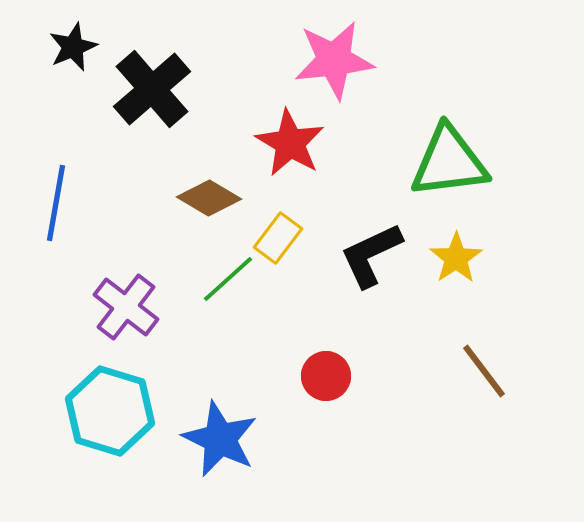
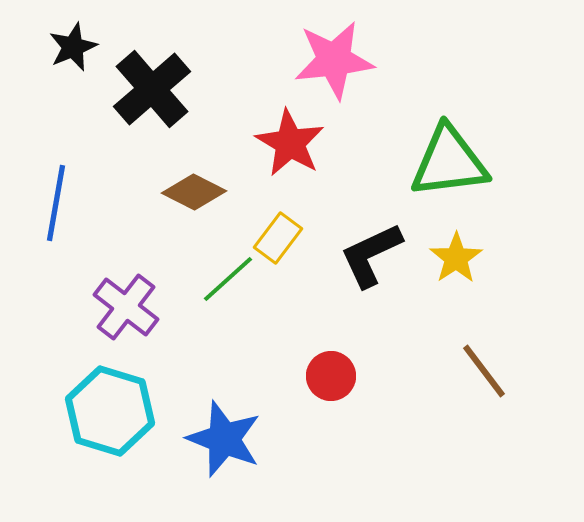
brown diamond: moved 15 px left, 6 px up; rotated 4 degrees counterclockwise
red circle: moved 5 px right
blue star: moved 4 px right; rotated 4 degrees counterclockwise
